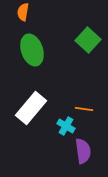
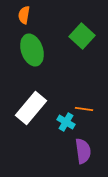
orange semicircle: moved 1 px right, 3 px down
green square: moved 6 px left, 4 px up
cyan cross: moved 4 px up
